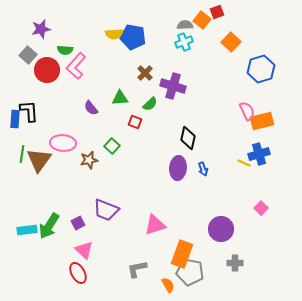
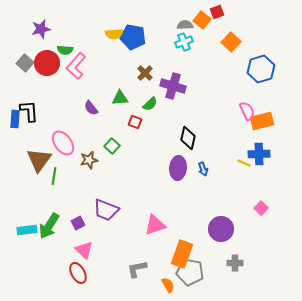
gray square at (28, 55): moved 3 px left, 8 px down
red circle at (47, 70): moved 7 px up
pink ellipse at (63, 143): rotated 50 degrees clockwise
green line at (22, 154): moved 32 px right, 22 px down
blue cross at (259, 154): rotated 15 degrees clockwise
